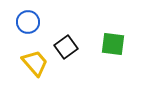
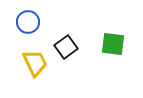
yellow trapezoid: rotated 16 degrees clockwise
